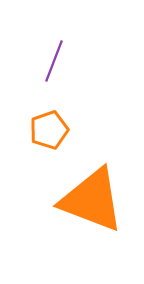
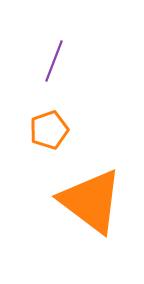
orange triangle: moved 1 px left, 1 px down; rotated 16 degrees clockwise
